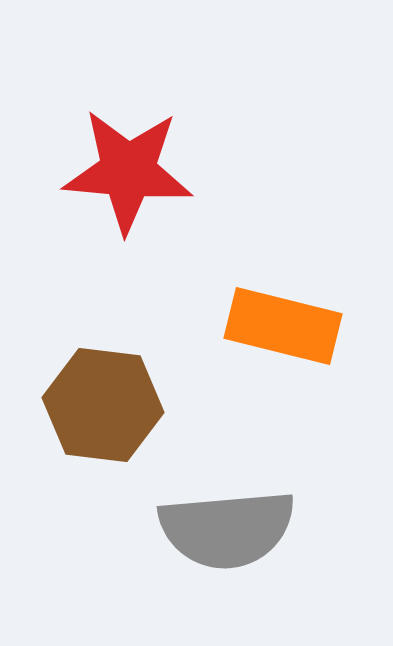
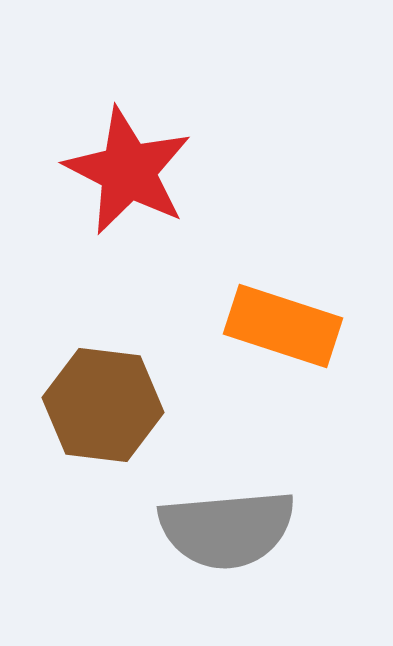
red star: rotated 22 degrees clockwise
orange rectangle: rotated 4 degrees clockwise
